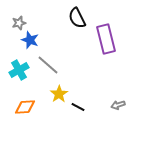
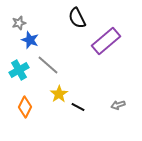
purple rectangle: moved 2 px down; rotated 64 degrees clockwise
orange diamond: rotated 60 degrees counterclockwise
